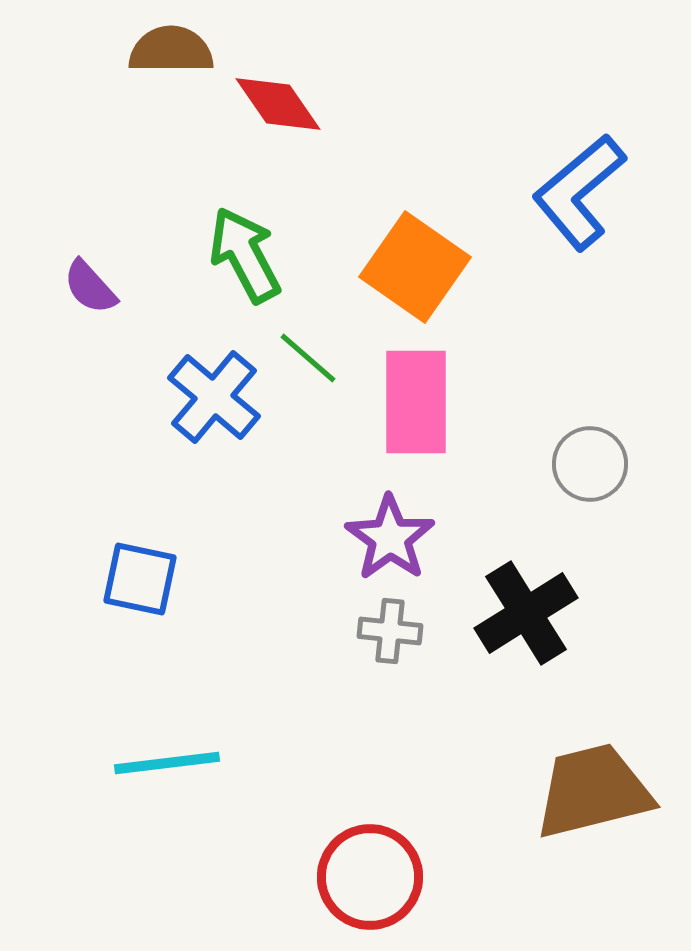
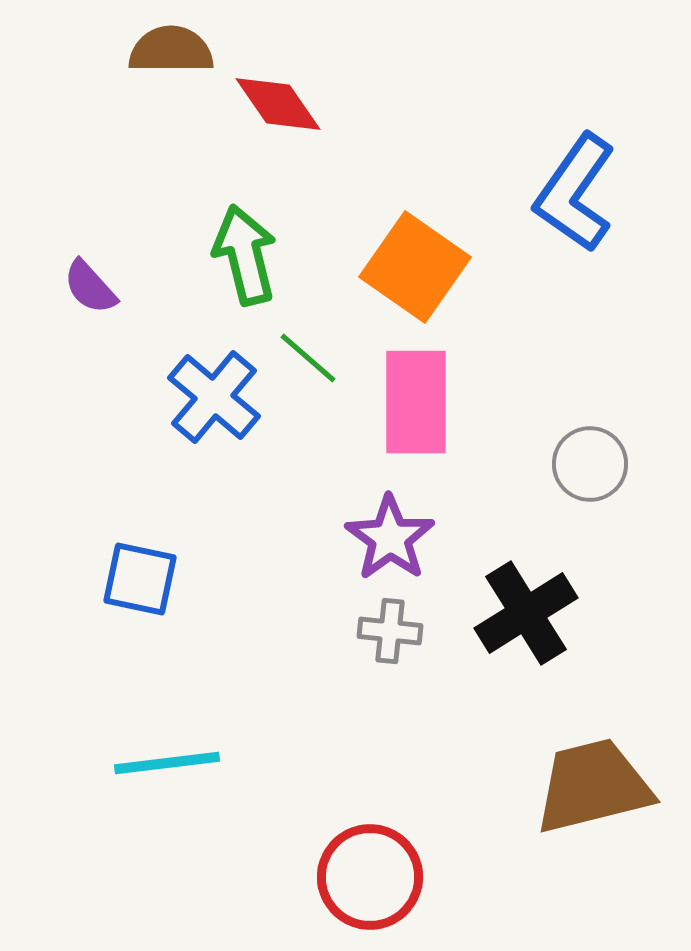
blue L-shape: moved 4 px left, 1 px down; rotated 15 degrees counterclockwise
green arrow: rotated 14 degrees clockwise
brown trapezoid: moved 5 px up
